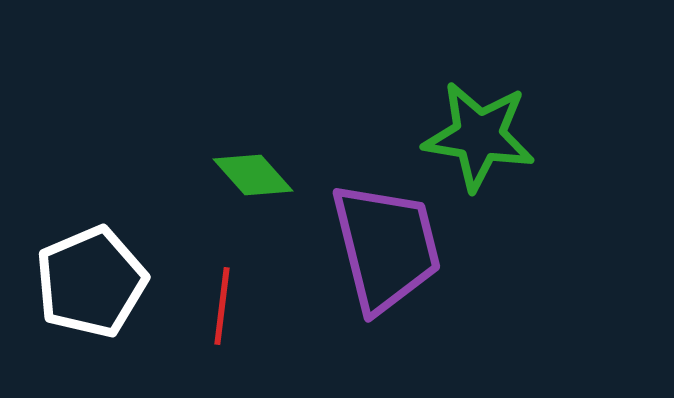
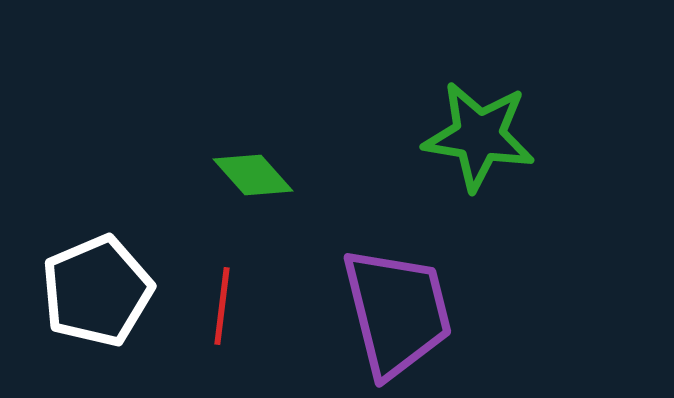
purple trapezoid: moved 11 px right, 65 px down
white pentagon: moved 6 px right, 9 px down
